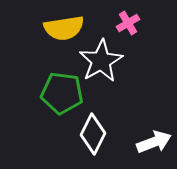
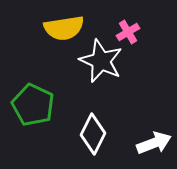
pink cross: moved 9 px down
white star: rotated 18 degrees counterclockwise
green pentagon: moved 29 px left, 12 px down; rotated 18 degrees clockwise
white arrow: moved 1 px down
